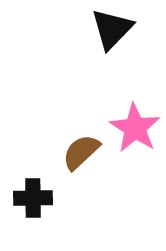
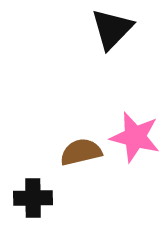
pink star: moved 9 px down; rotated 18 degrees counterclockwise
brown semicircle: rotated 30 degrees clockwise
